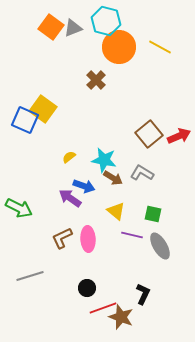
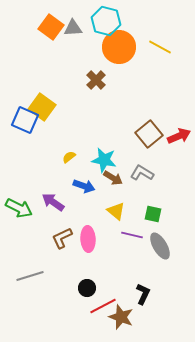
gray triangle: rotated 18 degrees clockwise
yellow square: moved 1 px left, 2 px up
purple arrow: moved 17 px left, 4 px down
red line: moved 2 px up; rotated 8 degrees counterclockwise
